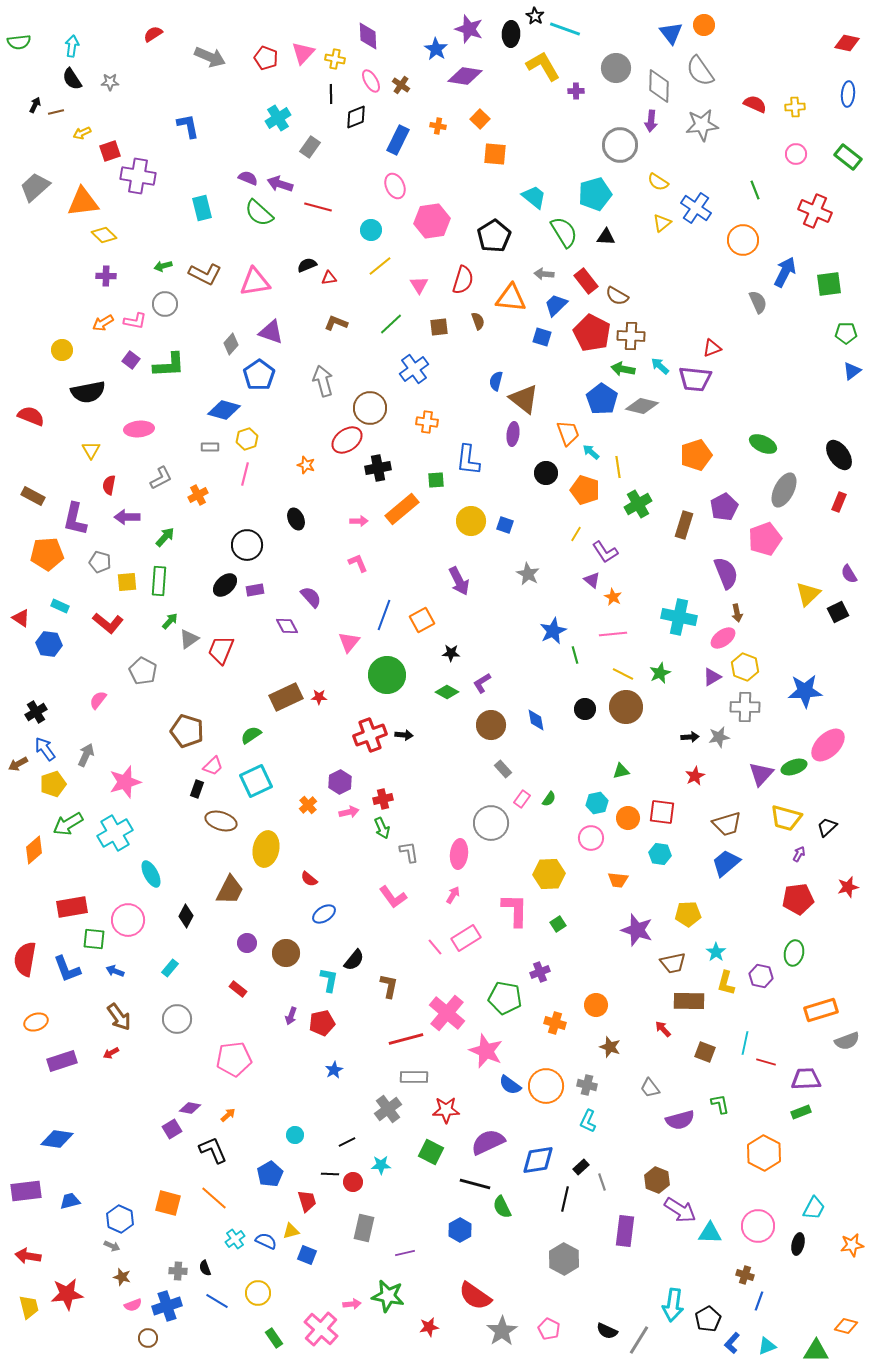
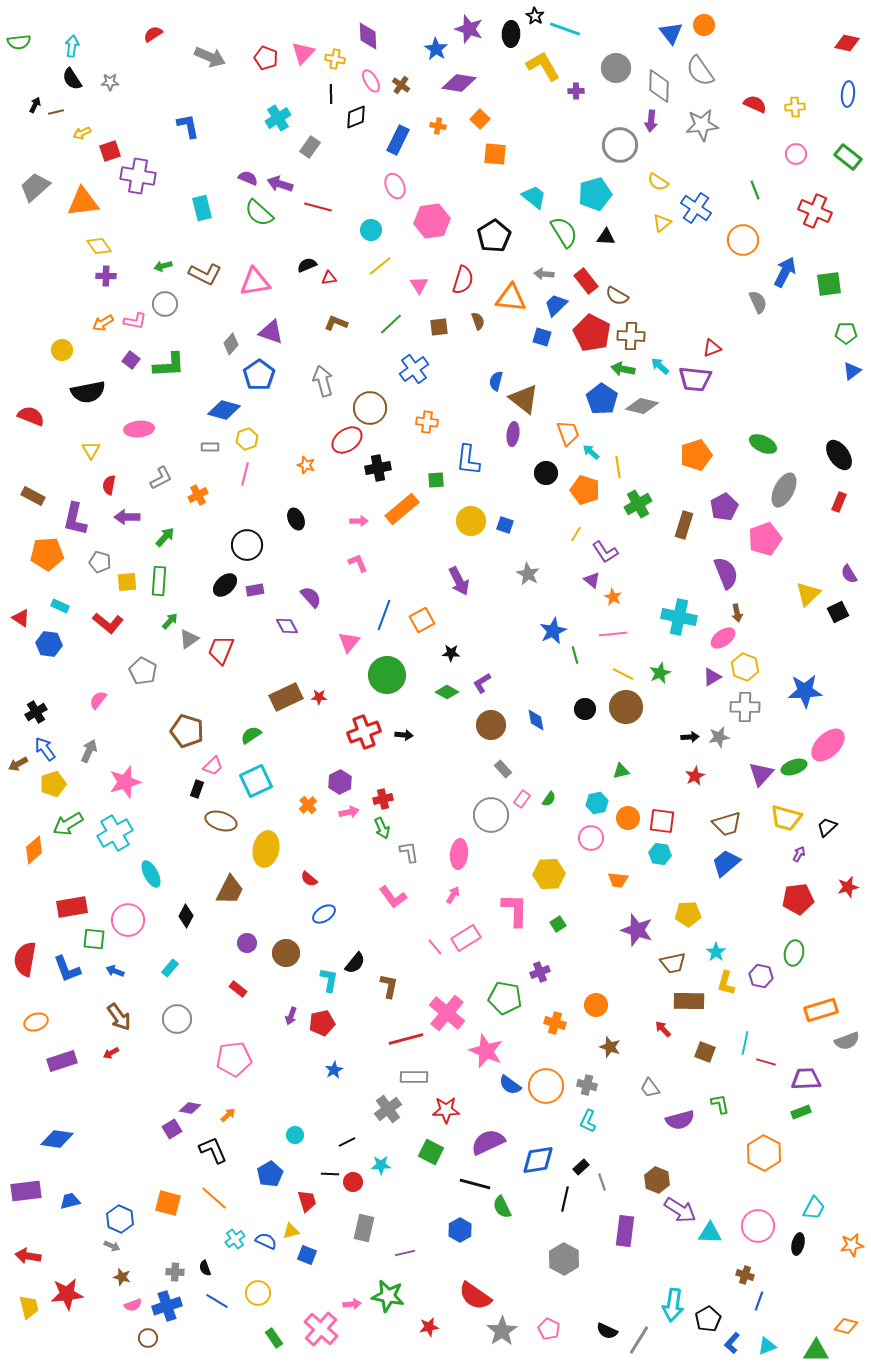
purple diamond at (465, 76): moved 6 px left, 7 px down
yellow diamond at (104, 235): moved 5 px left, 11 px down; rotated 10 degrees clockwise
red cross at (370, 735): moved 6 px left, 3 px up
gray arrow at (86, 755): moved 3 px right, 4 px up
red square at (662, 812): moved 9 px down
gray circle at (491, 823): moved 8 px up
black semicircle at (354, 960): moved 1 px right, 3 px down
gray cross at (178, 1271): moved 3 px left, 1 px down
